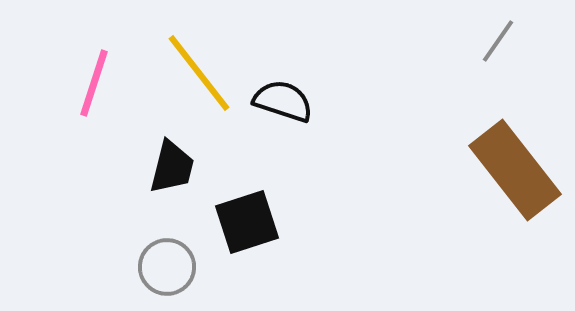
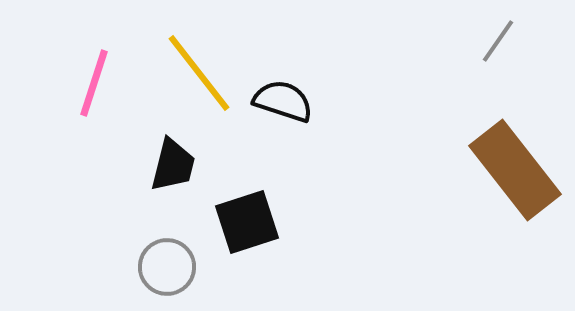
black trapezoid: moved 1 px right, 2 px up
